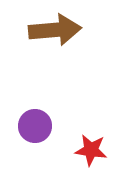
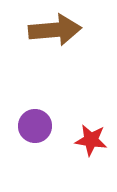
red star: moved 10 px up
